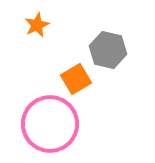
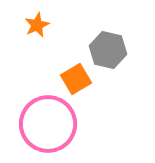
pink circle: moved 2 px left
